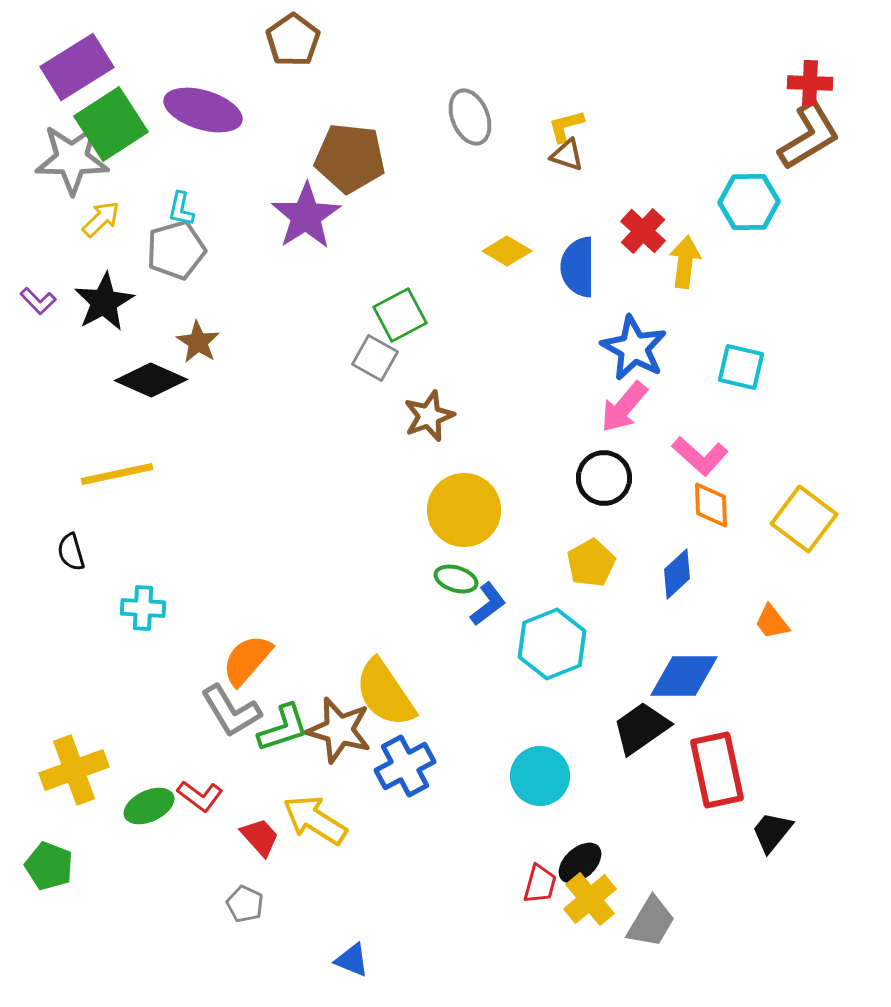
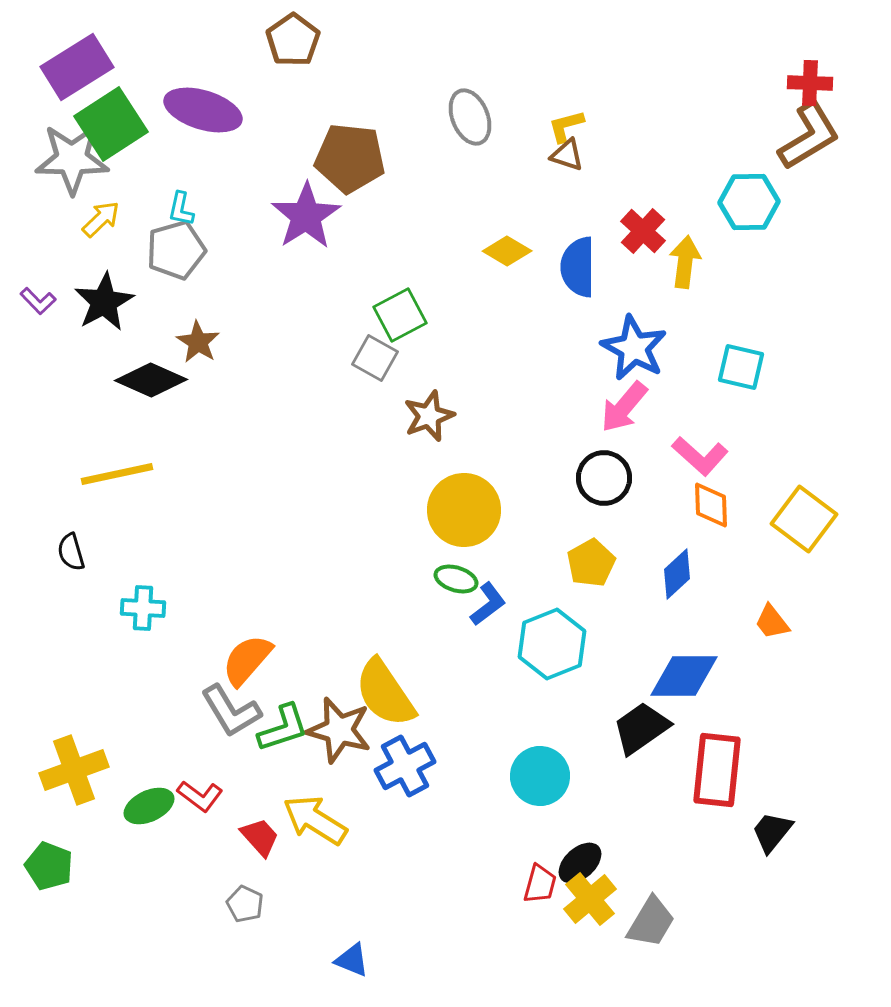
red rectangle at (717, 770): rotated 18 degrees clockwise
